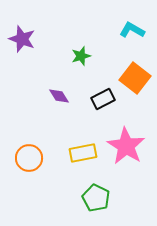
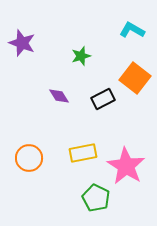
purple star: moved 4 px down
pink star: moved 20 px down
